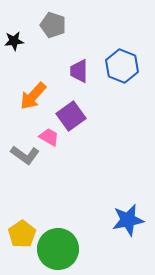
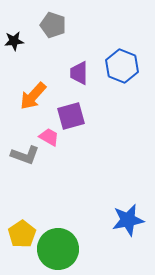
purple trapezoid: moved 2 px down
purple square: rotated 20 degrees clockwise
gray L-shape: rotated 16 degrees counterclockwise
